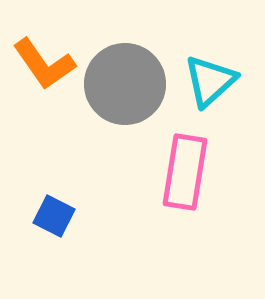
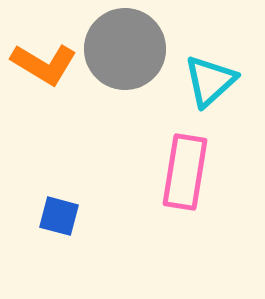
orange L-shape: rotated 24 degrees counterclockwise
gray circle: moved 35 px up
blue square: moved 5 px right; rotated 12 degrees counterclockwise
